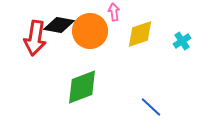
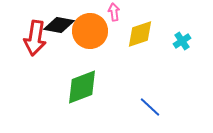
blue line: moved 1 px left
